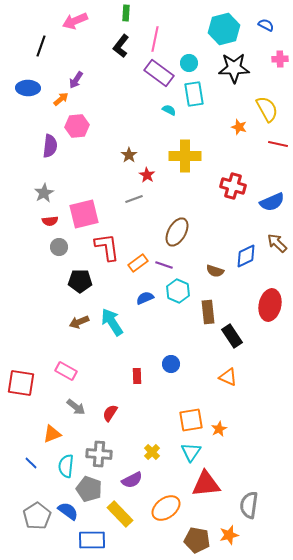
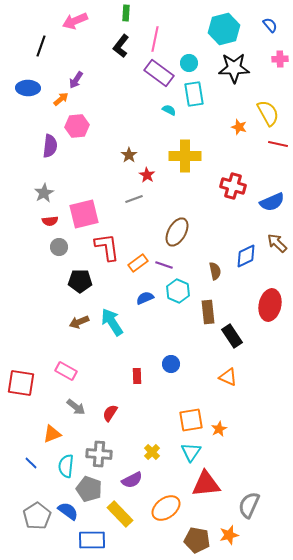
blue semicircle at (266, 25): moved 4 px right; rotated 21 degrees clockwise
yellow semicircle at (267, 109): moved 1 px right, 4 px down
brown semicircle at (215, 271): rotated 120 degrees counterclockwise
gray semicircle at (249, 505): rotated 16 degrees clockwise
